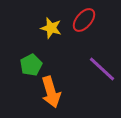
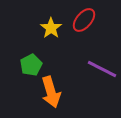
yellow star: rotated 20 degrees clockwise
purple line: rotated 16 degrees counterclockwise
